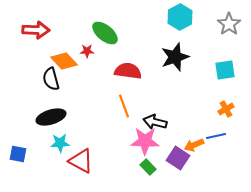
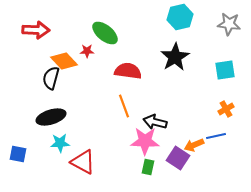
cyan hexagon: rotated 15 degrees clockwise
gray star: rotated 30 degrees counterclockwise
black star: rotated 12 degrees counterclockwise
black semicircle: moved 1 px up; rotated 30 degrees clockwise
red triangle: moved 2 px right, 1 px down
green rectangle: rotated 56 degrees clockwise
